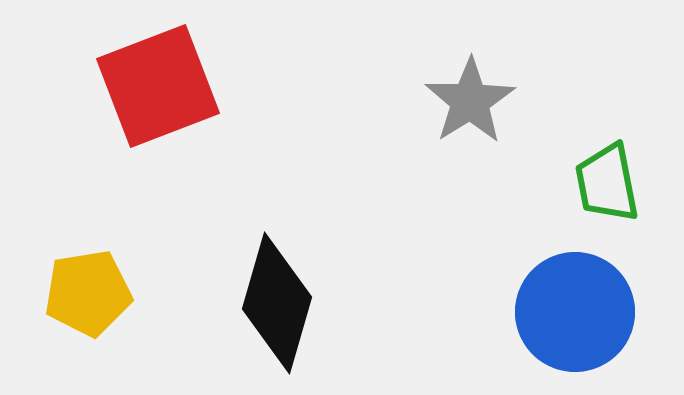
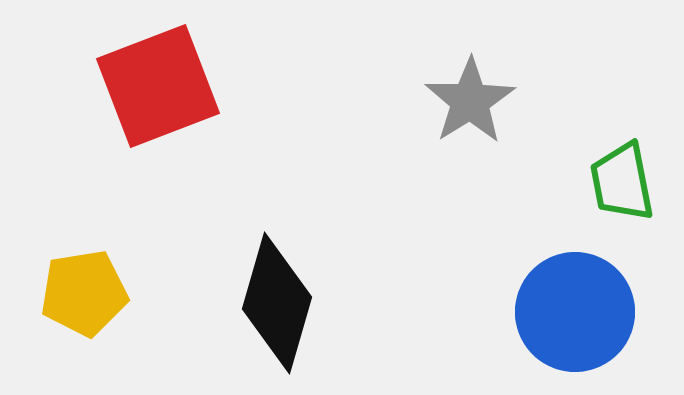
green trapezoid: moved 15 px right, 1 px up
yellow pentagon: moved 4 px left
